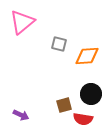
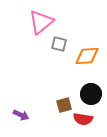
pink triangle: moved 19 px right
